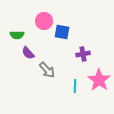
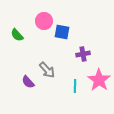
green semicircle: rotated 48 degrees clockwise
purple semicircle: moved 29 px down
